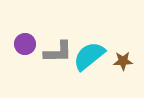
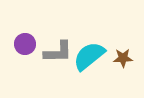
brown star: moved 3 px up
